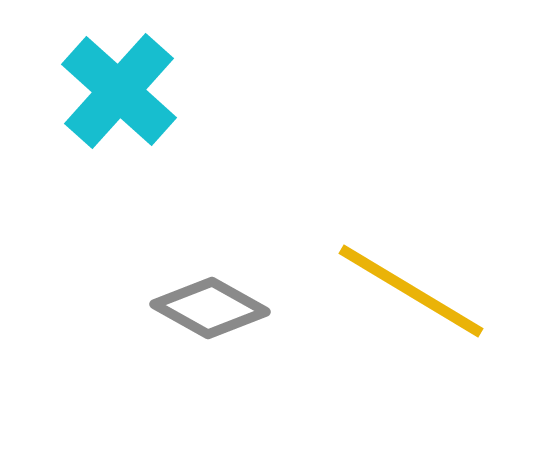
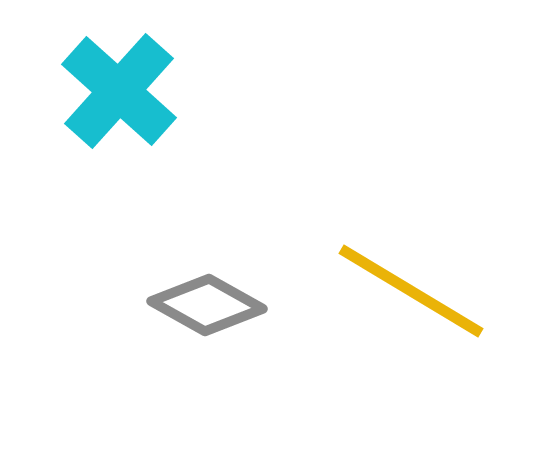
gray diamond: moved 3 px left, 3 px up
